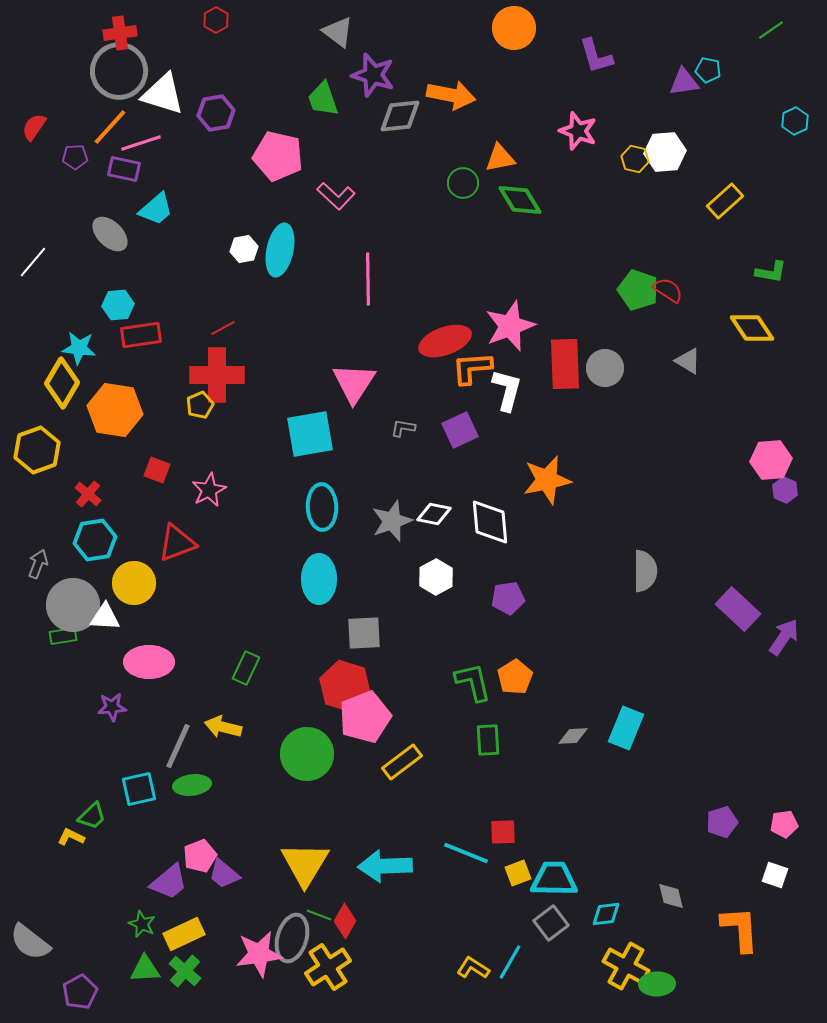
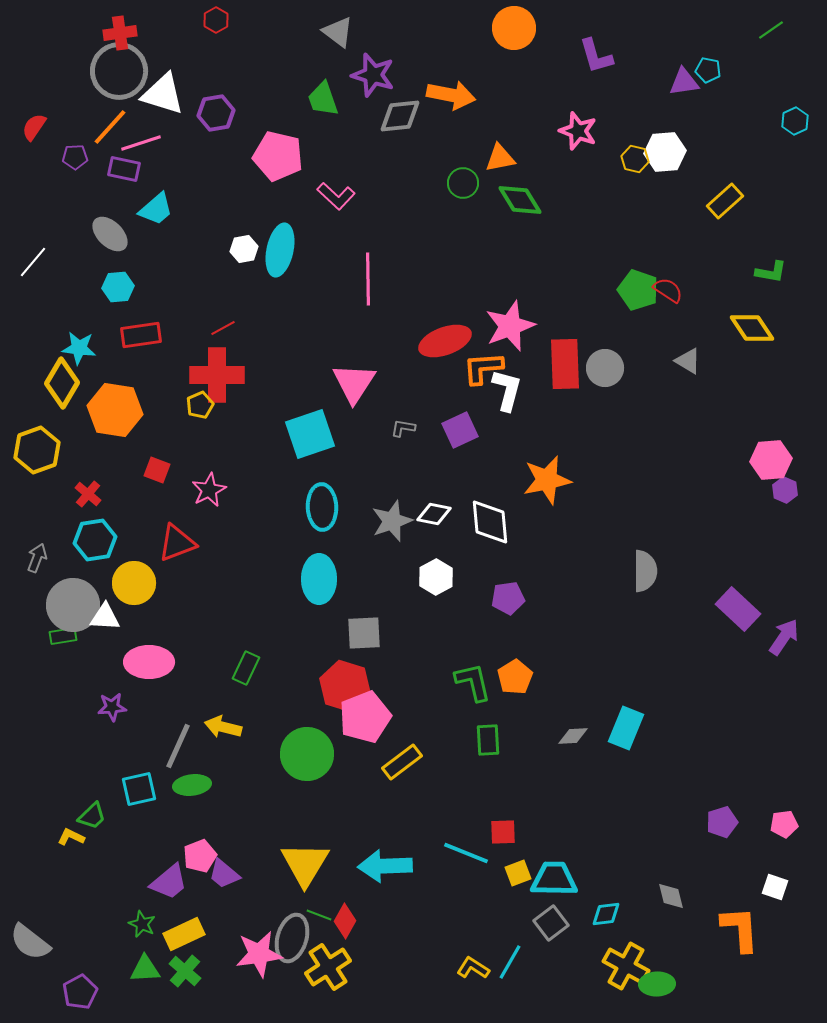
cyan hexagon at (118, 305): moved 18 px up
orange L-shape at (472, 368): moved 11 px right
cyan square at (310, 434): rotated 9 degrees counterclockwise
gray arrow at (38, 564): moved 1 px left, 6 px up
white square at (775, 875): moved 12 px down
